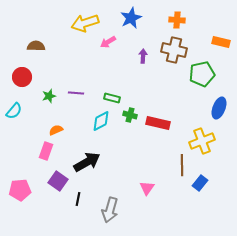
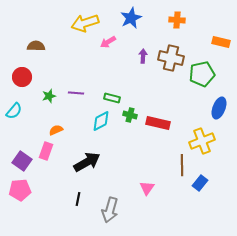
brown cross: moved 3 px left, 8 px down
purple square: moved 36 px left, 20 px up
